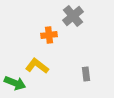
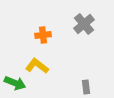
gray cross: moved 11 px right, 8 px down
orange cross: moved 6 px left
gray rectangle: moved 13 px down
